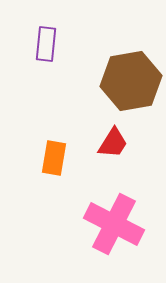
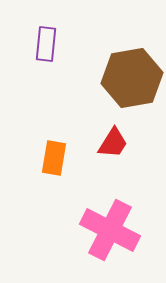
brown hexagon: moved 1 px right, 3 px up
pink cross: moved 4 px left, 6 px down
